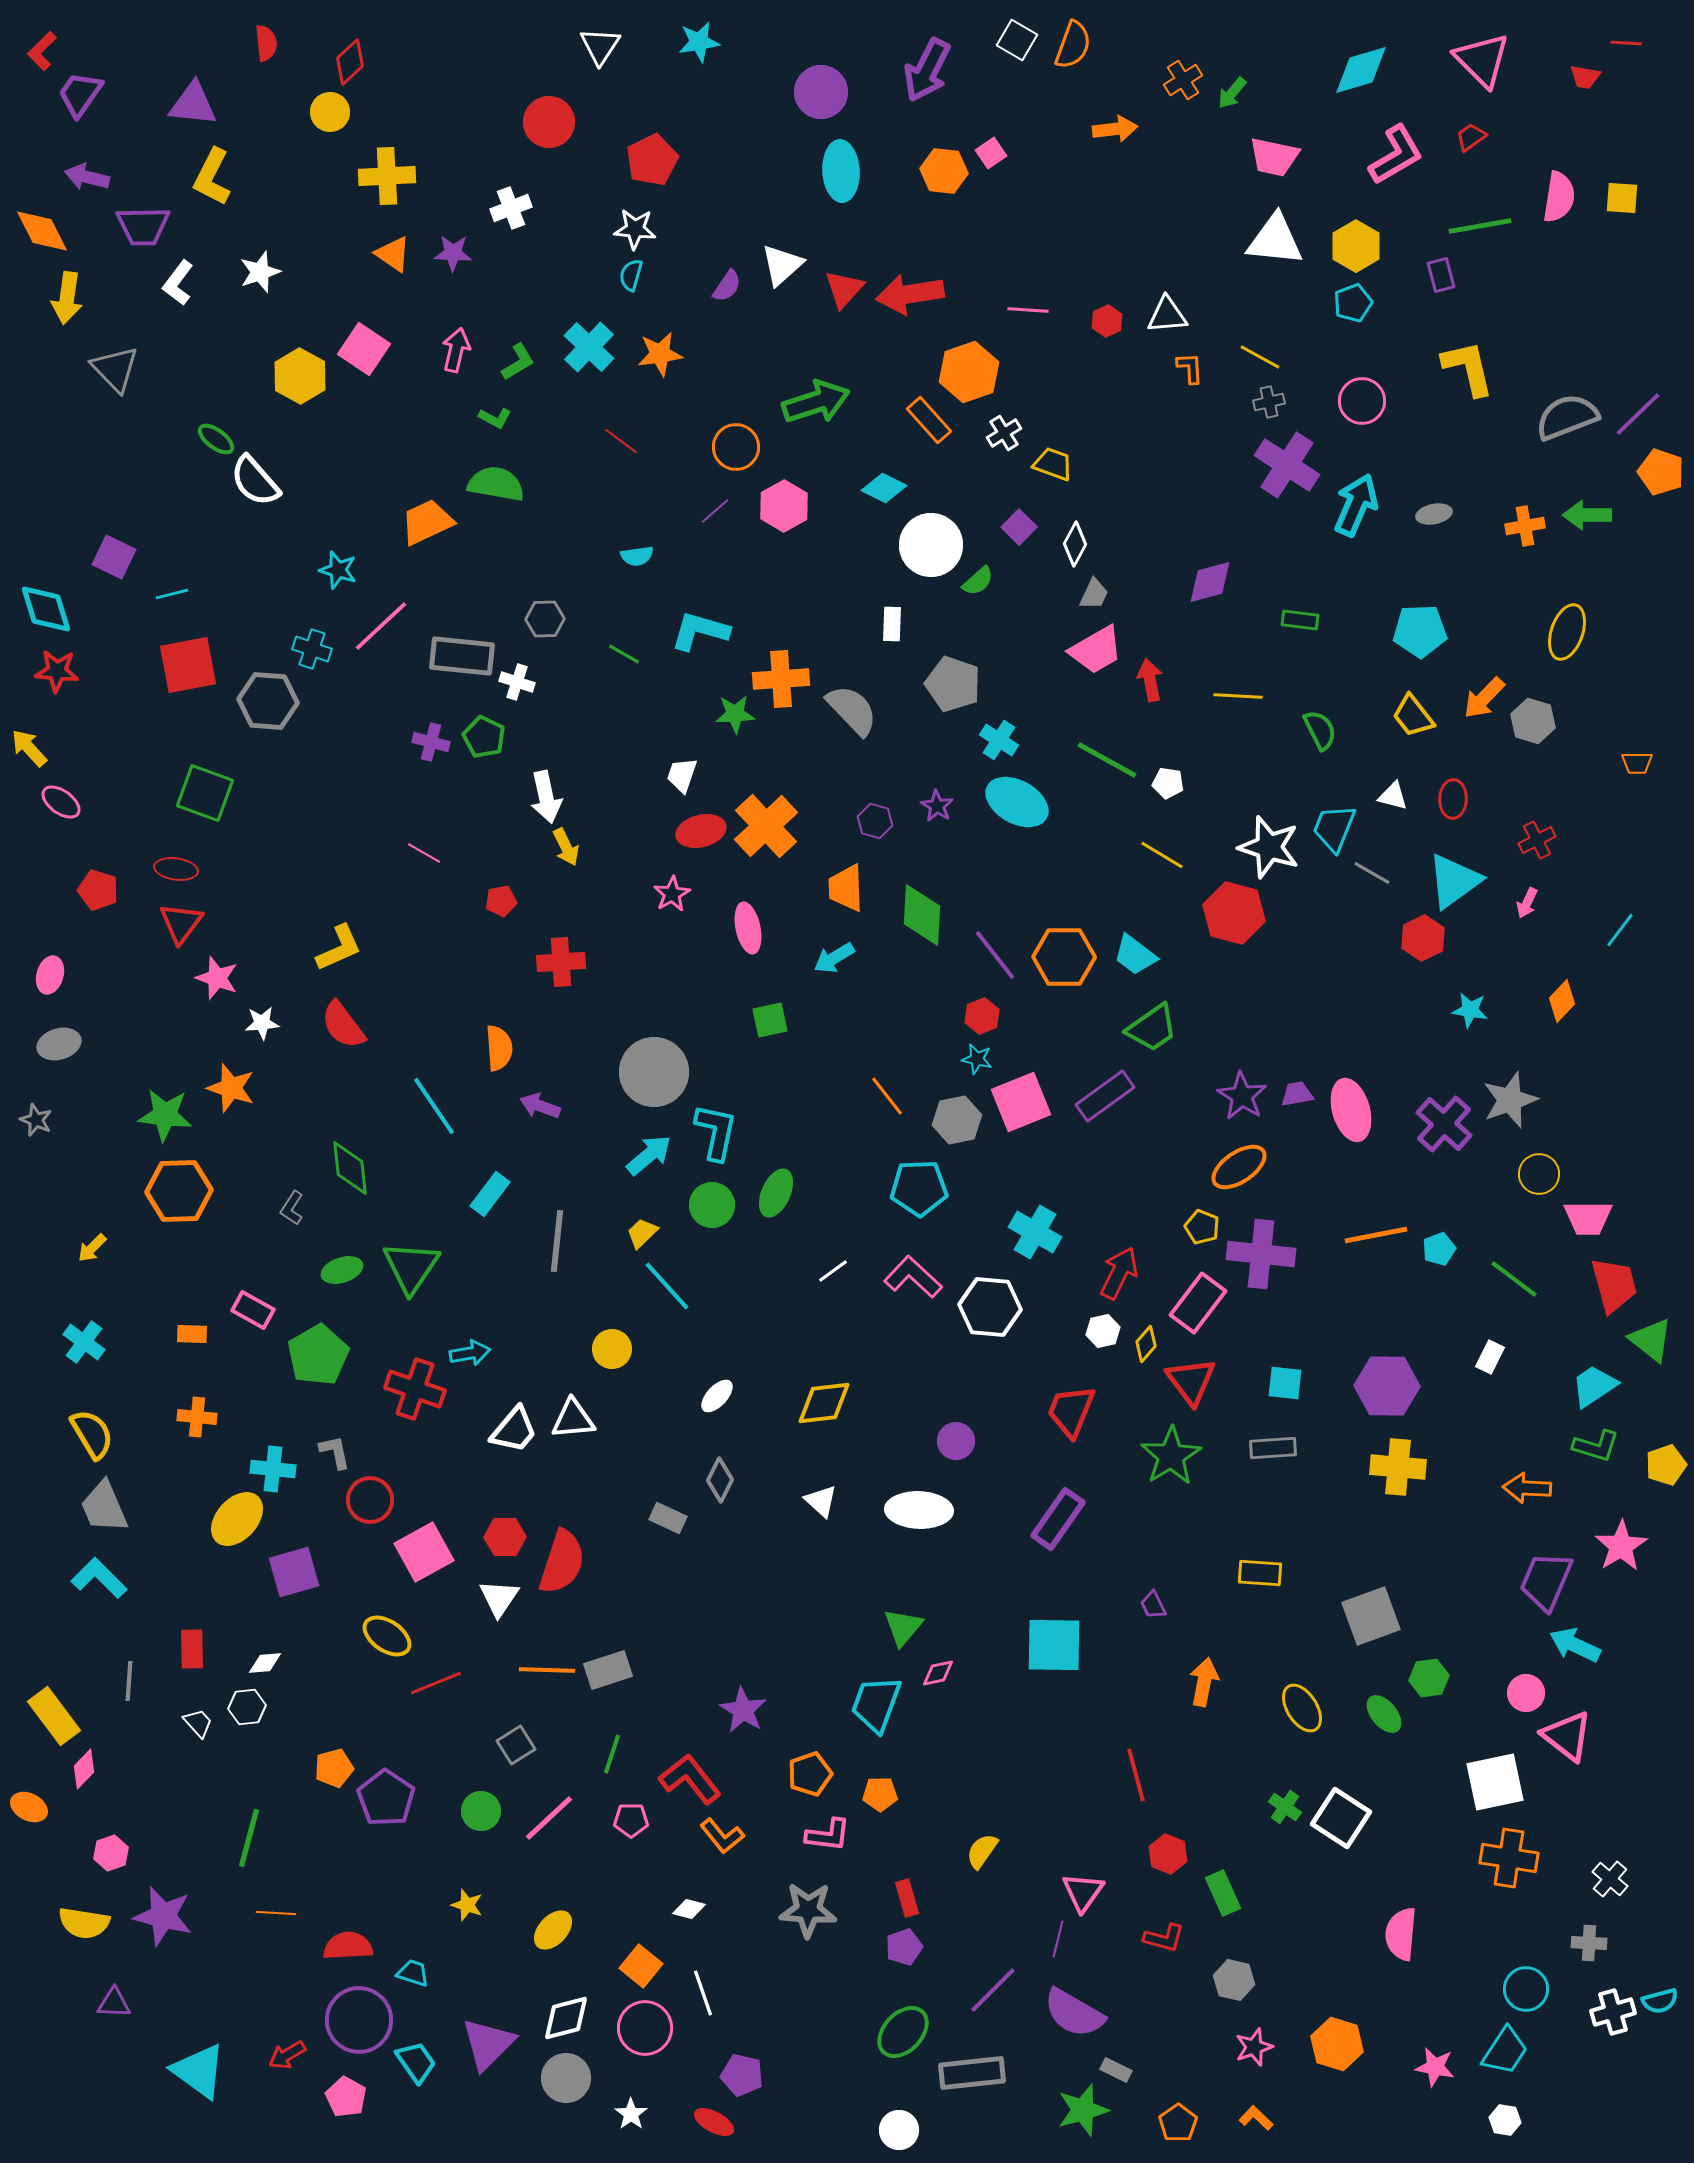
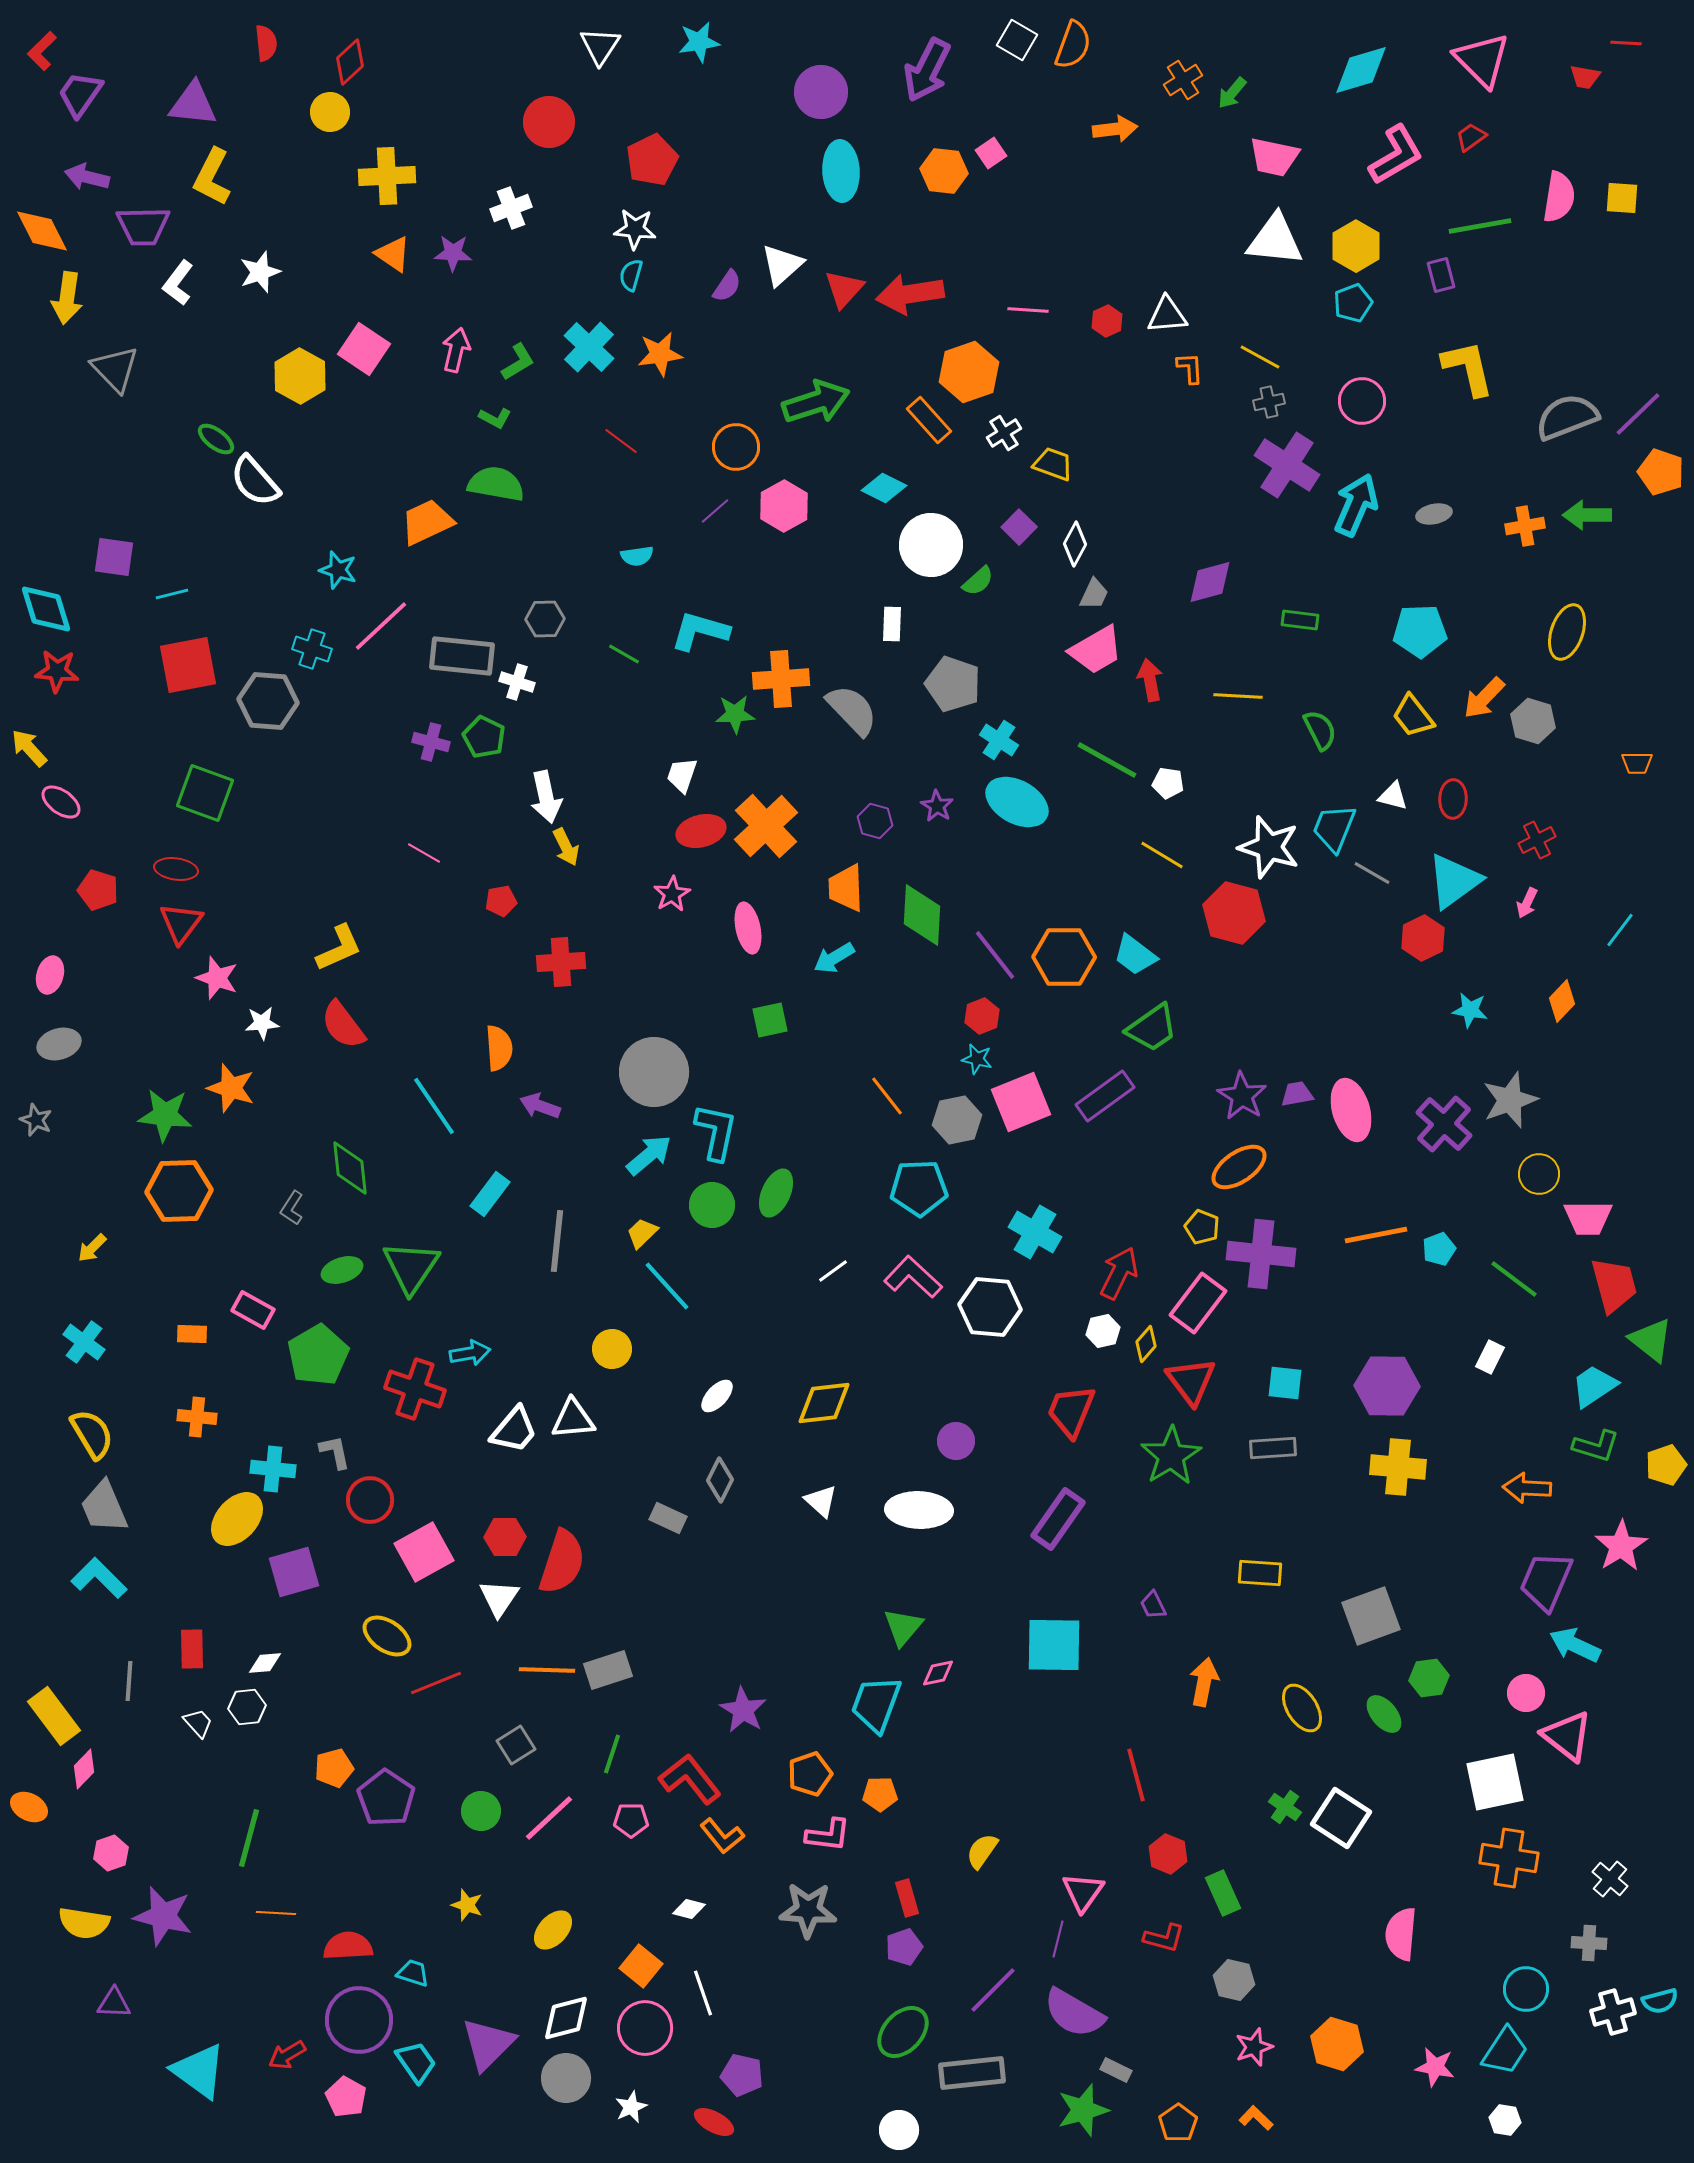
purple square at (114, 557): rotated 18 degrees counterclockwise
white star at (631, 2114): moved 7 px up; rotated 12 degrees clockwise
